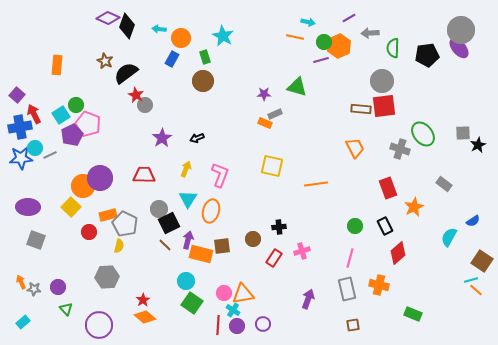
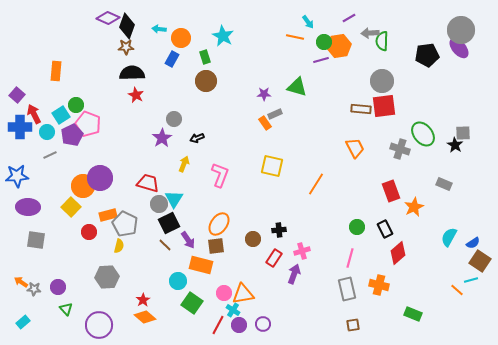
cyan arrow at (308, 22): rotated 40 degrees clockwise
orange hexagon at (339, 46): rotated 15 degrees clockwise
green semicircle at (393, 48): moved 11 px left, 7 px up
brown star at (105, 61): moved 21 px right, 14 px up; rotated 28 degrees counterclockwise
orange rectangle at (57, 65): moved 1 px left, 6 px down
black semicircle at (126, 73): moved 6 px right; rotated 35 degrees clockwise
brown circle at (203, 81): moved 3 px right
gray circle at (145, 105): moved 29 px right, 14 px down
orange rectangle at (265, 123): rotated 32 degrees clockwise
blue cross at (20, 127): rotated 10 degrees clockwise
black star at (478, 145): moved 23 px left; rotated 14 degrees counterclockwise
cyan circle at (35, 148): moved 12 px right, 16 px up
blue star at (21, 158): moved 4 px left, 18 px down
yellow arrow at (186, 169): moved 2 px left, 5 px up
red trapezoid at (144, 175): moved 4 px right, 8 px down; rotated 15 degrees clockwise
orange line at (316, 184): rotated 50 degrees counterclockwise
gray rectangle at (444, 184): rotated 14 degrees counterclockwise
red rectangle at (388, 188): moved 3 px right, 3 px down
cyan triangle at (188, 199): moved 14 px left
gray circle at (159, 209): moved 5 px up
orange ellipse at (211, 211): moved 8 px right, 13 px down; rotated 20 degrees clockwise
blue semicircle at (473, 221): moved 22 px down
green circle at (355, 226): moved 2 px right, 1 px down
black rectangle at (385, 226): moved 3 px down
black cross at (279, 227): moved 3 px down
gray square at (36, 240): rotated 12 degrees counterclockwise
purple arrow at (188, 240): rotated 132 degrees clockwise
brown square at (222, 246): moved 6 px left
orange rectangle at (201, 254): moved 11 px down
brown square at (482, 261): moved 2 px left
cyan circle at (186, 281): moved 8 px left
orange arrow at (21, 282): rotated 32 degrees counterclockwise
orange line at (476, 290): moved 19 px left
purple arrow at (308, 299): moved 14 px left, 25 px up
red line at (218, 325): rotated 24 degrees clockwise
purple circle at (237, 326): moved 2 px right, 1 px up
